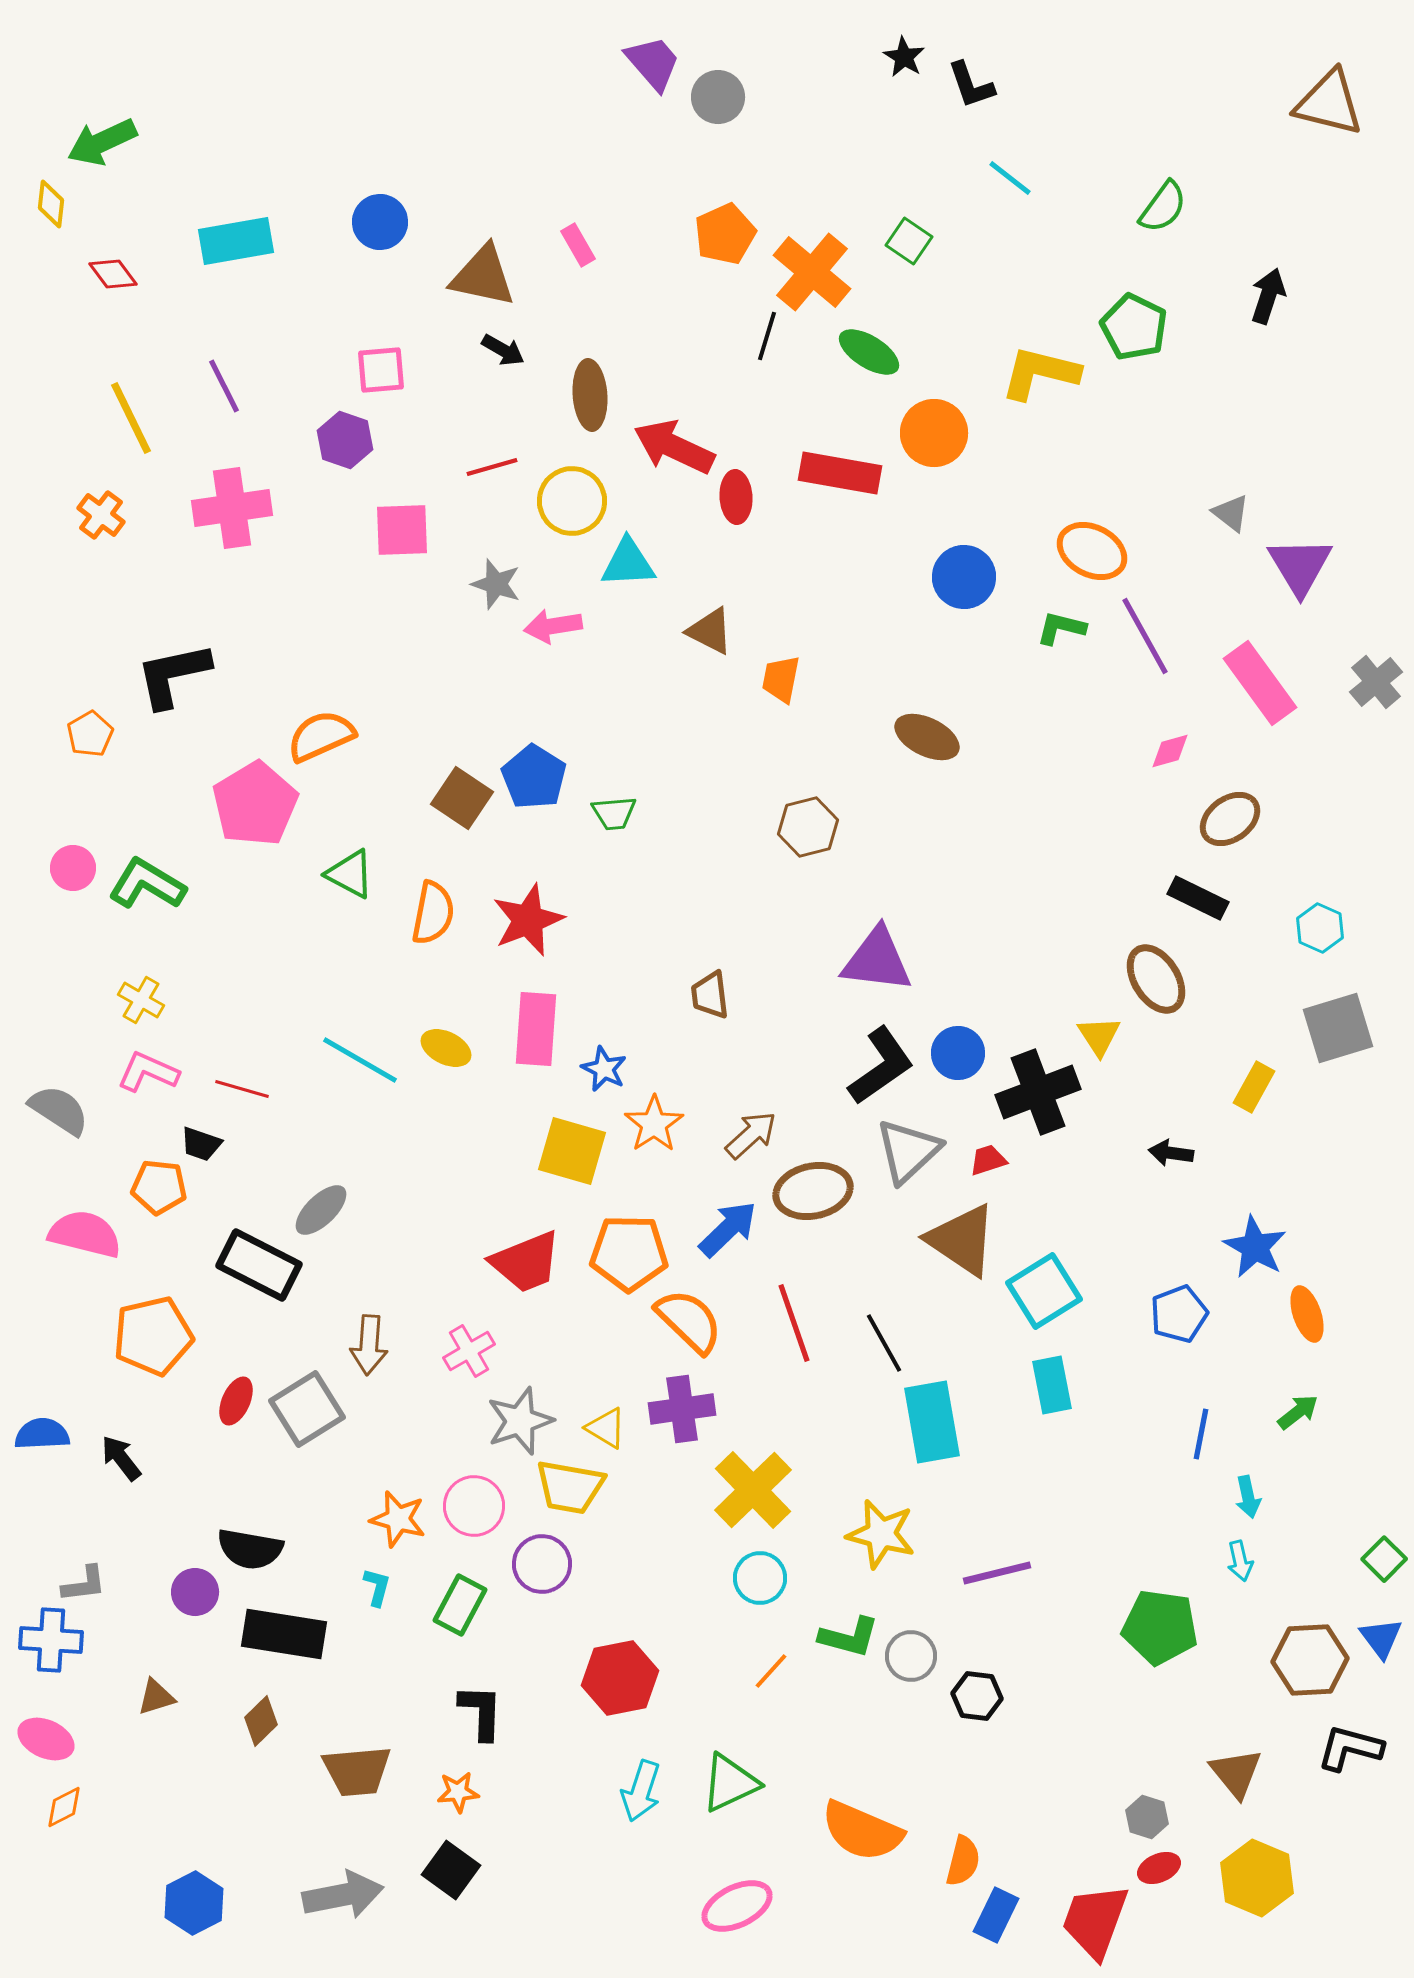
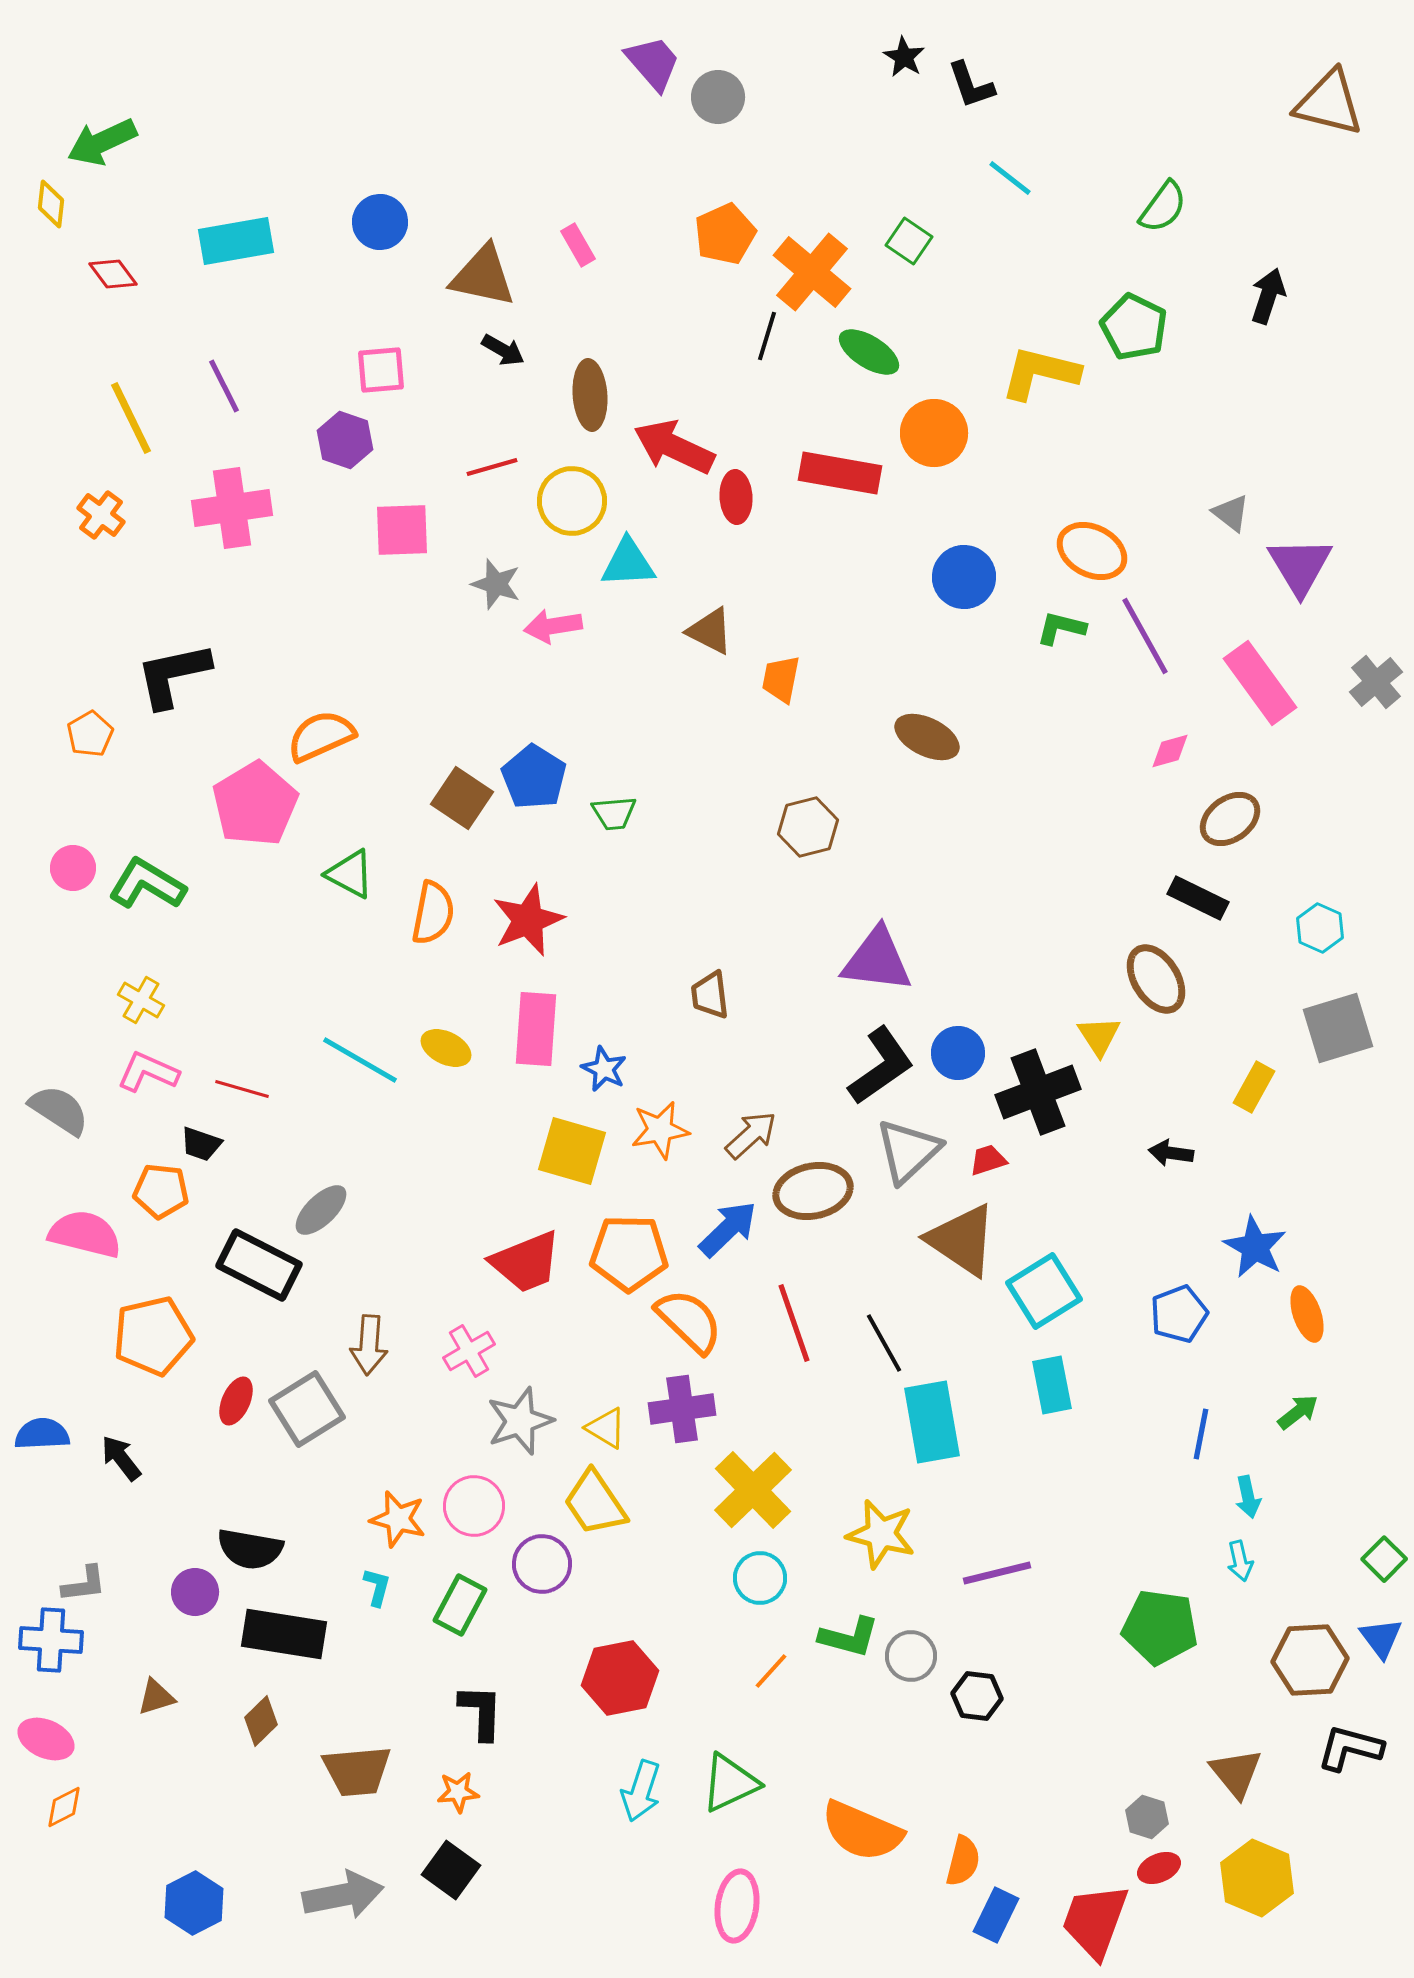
orange star at (654, 1124): moved 6 px right, 6 px down; rotated 24 degrees clockwise
orange pentagon at (159, 1187): moved 2 px right, 4 px down
yellow trapezoid at (570, 1487): moved 25 px right, 16 px down; rotated 46 degrees clockwise
pink ellipse at (737, 1906): rotated 56 degrees counterclockwise
